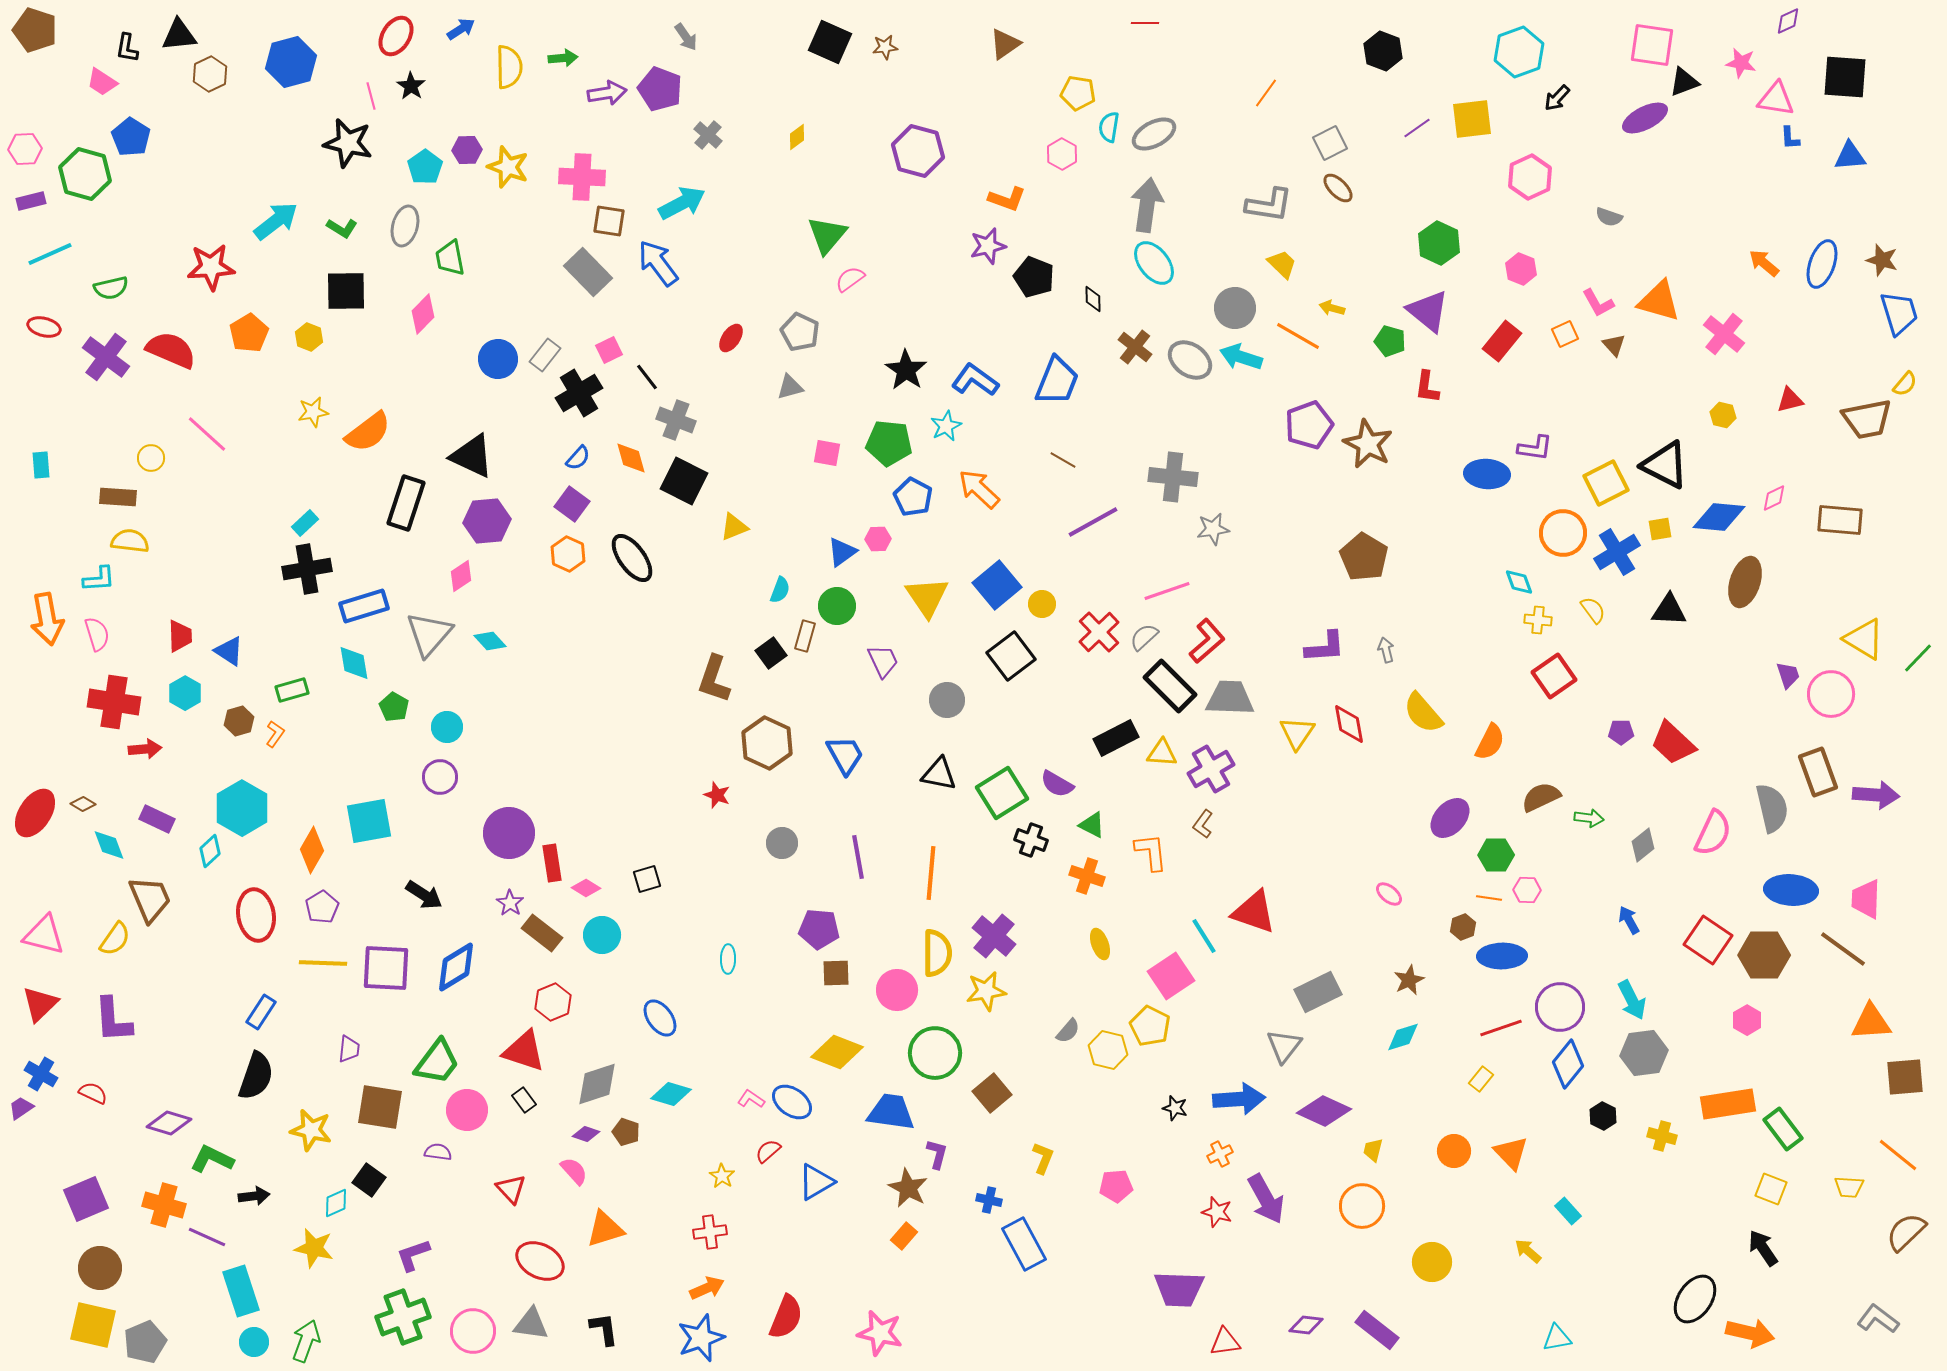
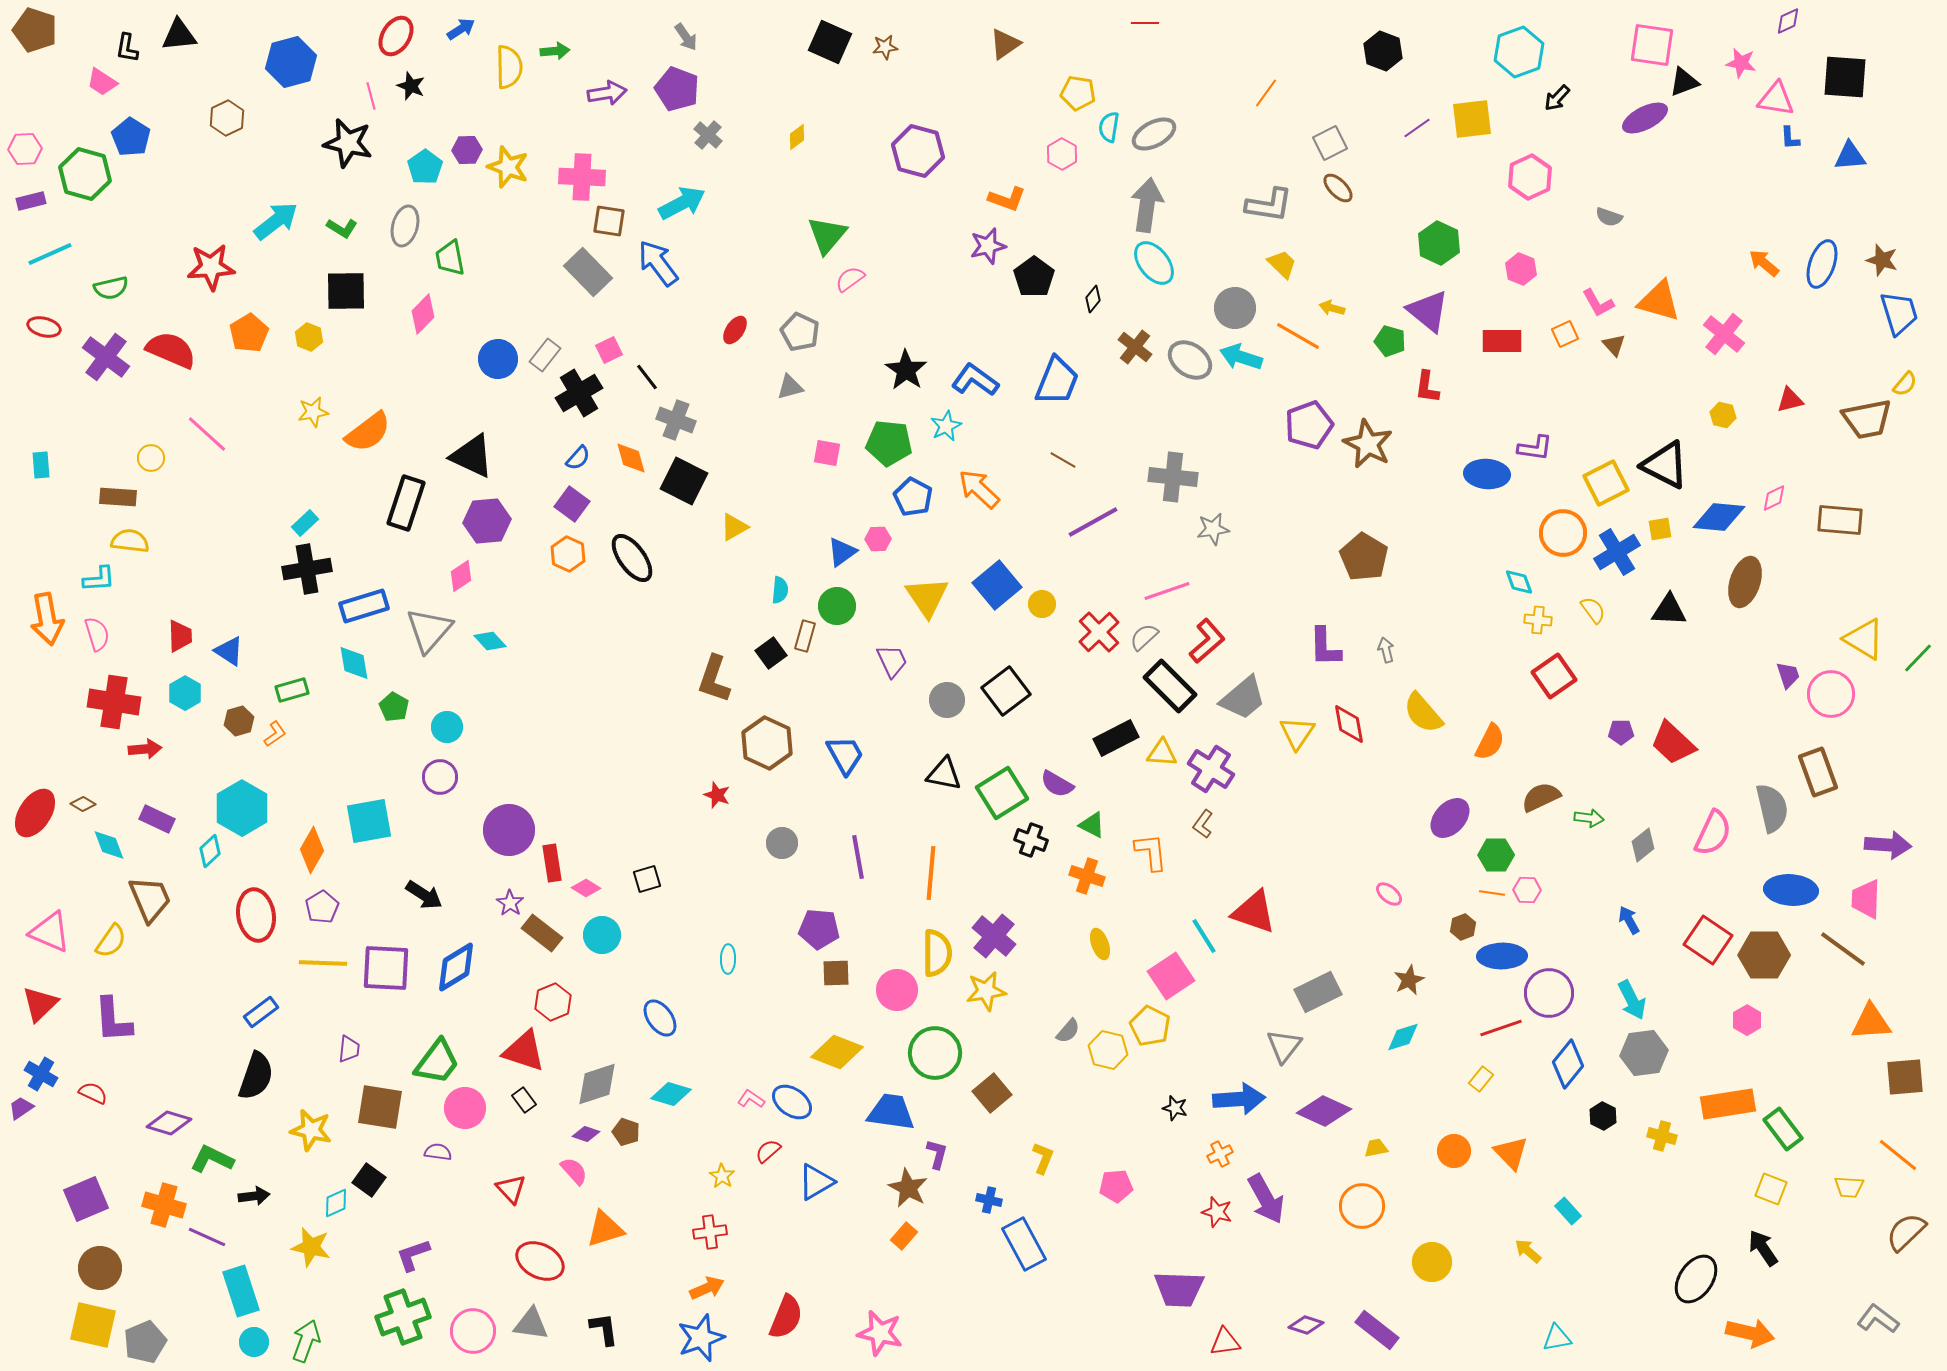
green arrow at (563, 58): moved 8 px left, 7 px up
brown hexagon at (210, 74): moved 17 px right, 44 px down
black star at (411, 86): rotated 12 degrees counterclockwise
purple pentagon at (660, 89): moved 17 px right
black pentagon at (1034, 277): rotated 15 degrees clockwise
black diamond at (1093, 299): rotated 40 degrees clockwise
red ellipse at (731, 338): moved 4 px right, 8 px up
red rectangle at (1502, 341): rotated 51 degrees clockwise
yellow triangle at (734, 527): rotated 8 degrees counterclockwise
cyan semicircle at (780, 590): rotated 16 degrees counterclockwise
gray triangle at (429, 634): moved 4 px up
purple L-shape at (1325, 647): rotated 93 degrees clockwise
black square at (1011, 656): moved 5 px left, 35 px down
purple trapezoid at (883, 661): moved 9 px right
gray trapezoid at (1230, 698): moved 13 px right; rotated 138 degrees clockwise
orange L-shape at (275, 734): rotated 20 degrees clockwise
purple cross at (1211, 769): rotated 27 degrees counterclockwise
black triangle at (939, 774): moved 5 px right
purple arrow at (1876, 795): moved 12 px right, 50 px down
purple circle at (509, 833): moved 3 px up
orange line at (1489, 898): moved 3 px right, 5 px up
pink triangle at (44, 935): moved 6 px right, 3 px up; rotated 9 degrees clockwise
yellow semicircle at (115, 939): moved 4 px left, 2 px down
purple circle at (1560, 1007): moved 11 px left, 14 px up
blue rectangle at (261, 1012): rotated 20 degrees clockwise
pink circle at (467, 1110): moved 2 px left, 2 px up
yellow trapezoid at (1373, 1150): moved 3 px right, 2 px up; rotated 65 degrees clockwise
yellow star at (314, 1248): moved 3 px left, 1 px up
black ellipse at (1695, 1299): moved 1 px right, 20 px up
purple diamond at (1306, 1325): rotated 12 degrees clockwise
